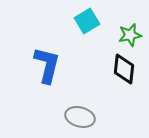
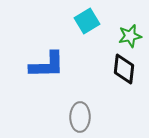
green star: moved 1 px down
blue L-shape: rotated 75 degrees clockwise
gray ellipse: rotated 76 degrees clockwise
